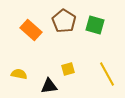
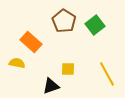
green square: rotated 36 degrees clockwise
orange rectangle: moved 12 px down
yellow square: rotated 16 degrees clockwise
yellow semicircle: moved 2 px left, 11 px up
black triangle: moved 2 px right; rotated 12 degrees counterclockwise
